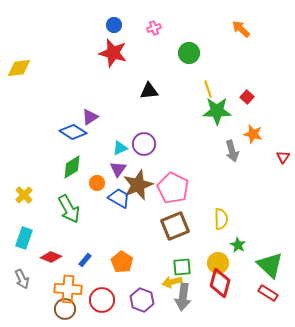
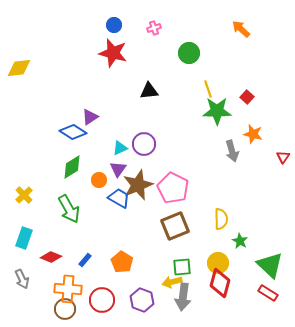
orange circle at (97, 183): moved 2 px right, 3 px up
green star at (238, 245): moved 2 px right, 4 px up
